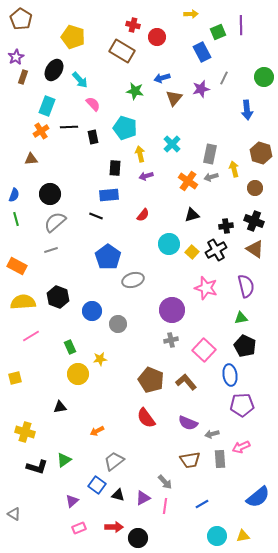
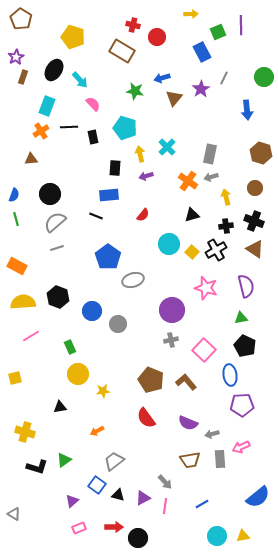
purple star at (201, 89): rotated 18 degrees counterclockwise
cyan cross at (172, 144): moved 5 px left, 3 px down
yellow arrow at (234, 169): moved 8 px left, 28 px down
gray line at (51, 250): moved 6 px right, 2 px up
yellow star at (100, 359): moved 3 px right, 32 px down
